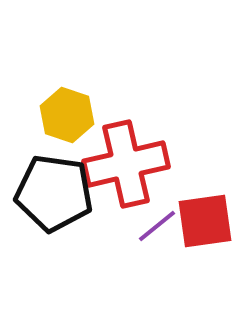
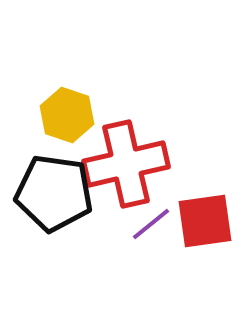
purple line: moved 6 px left, 2 px up
